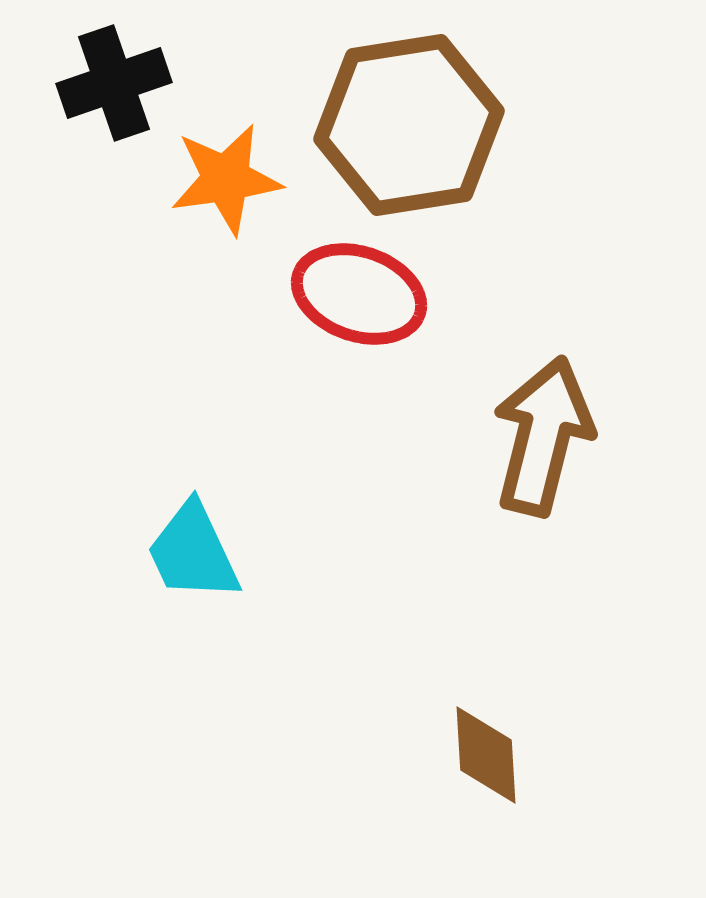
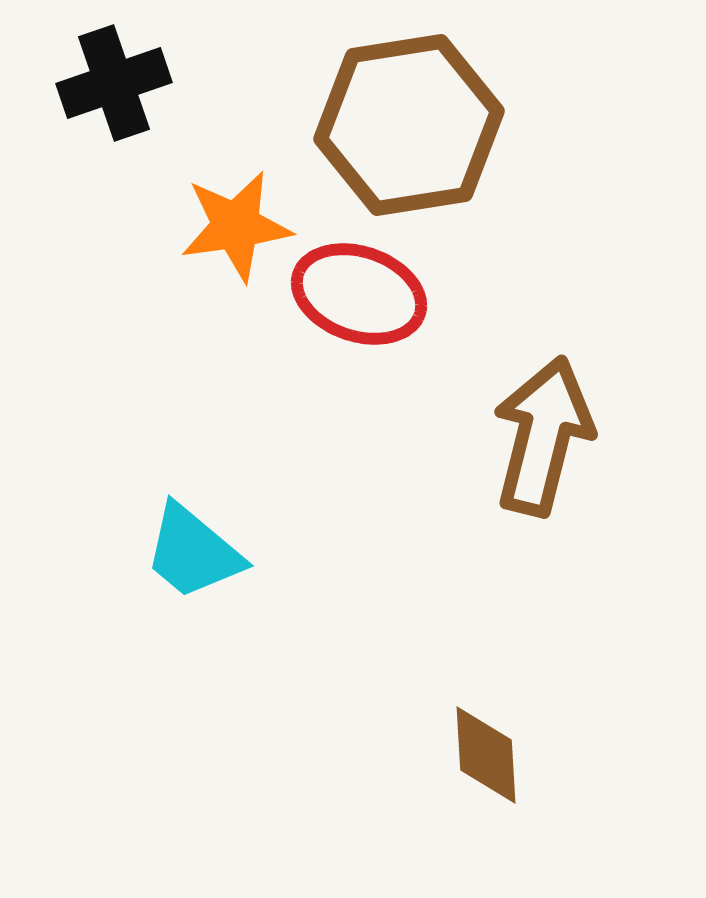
orange star: moved 10 px right, 47 px down
cyan trapezoid: rotated 25 degrees counterclockwise
